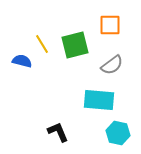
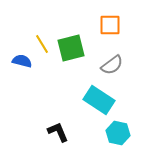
green square: moved 4 px left, 3 px down
cyan rectangle: rotated 28 degrees clockwise
